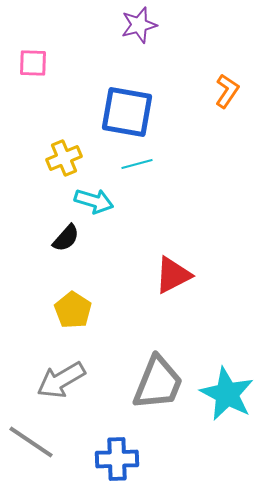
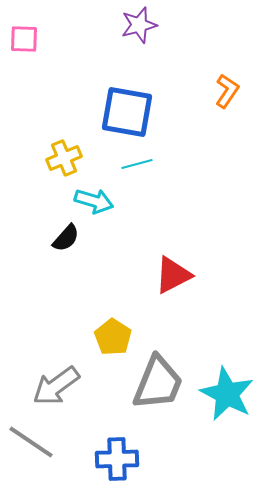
pink square: moved 9 px left, 24 px up
yellow pentagon: moved 40 px right, 27 px down
gray arrow: moved 5 px left, 6 px down; rotated 6 degrees counterclockwise
